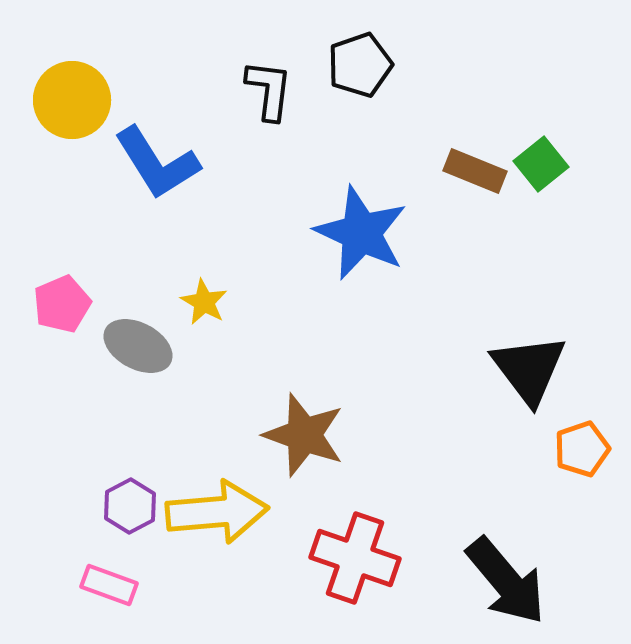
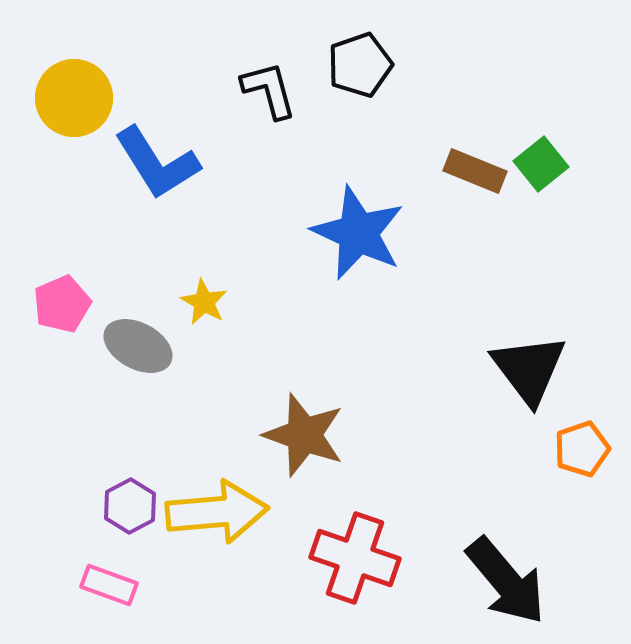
black L-shape: rotated 22 degrees counterclockwise
yellow circle: moved 2 px right, 2 px up
blue star: moved 3 px left
